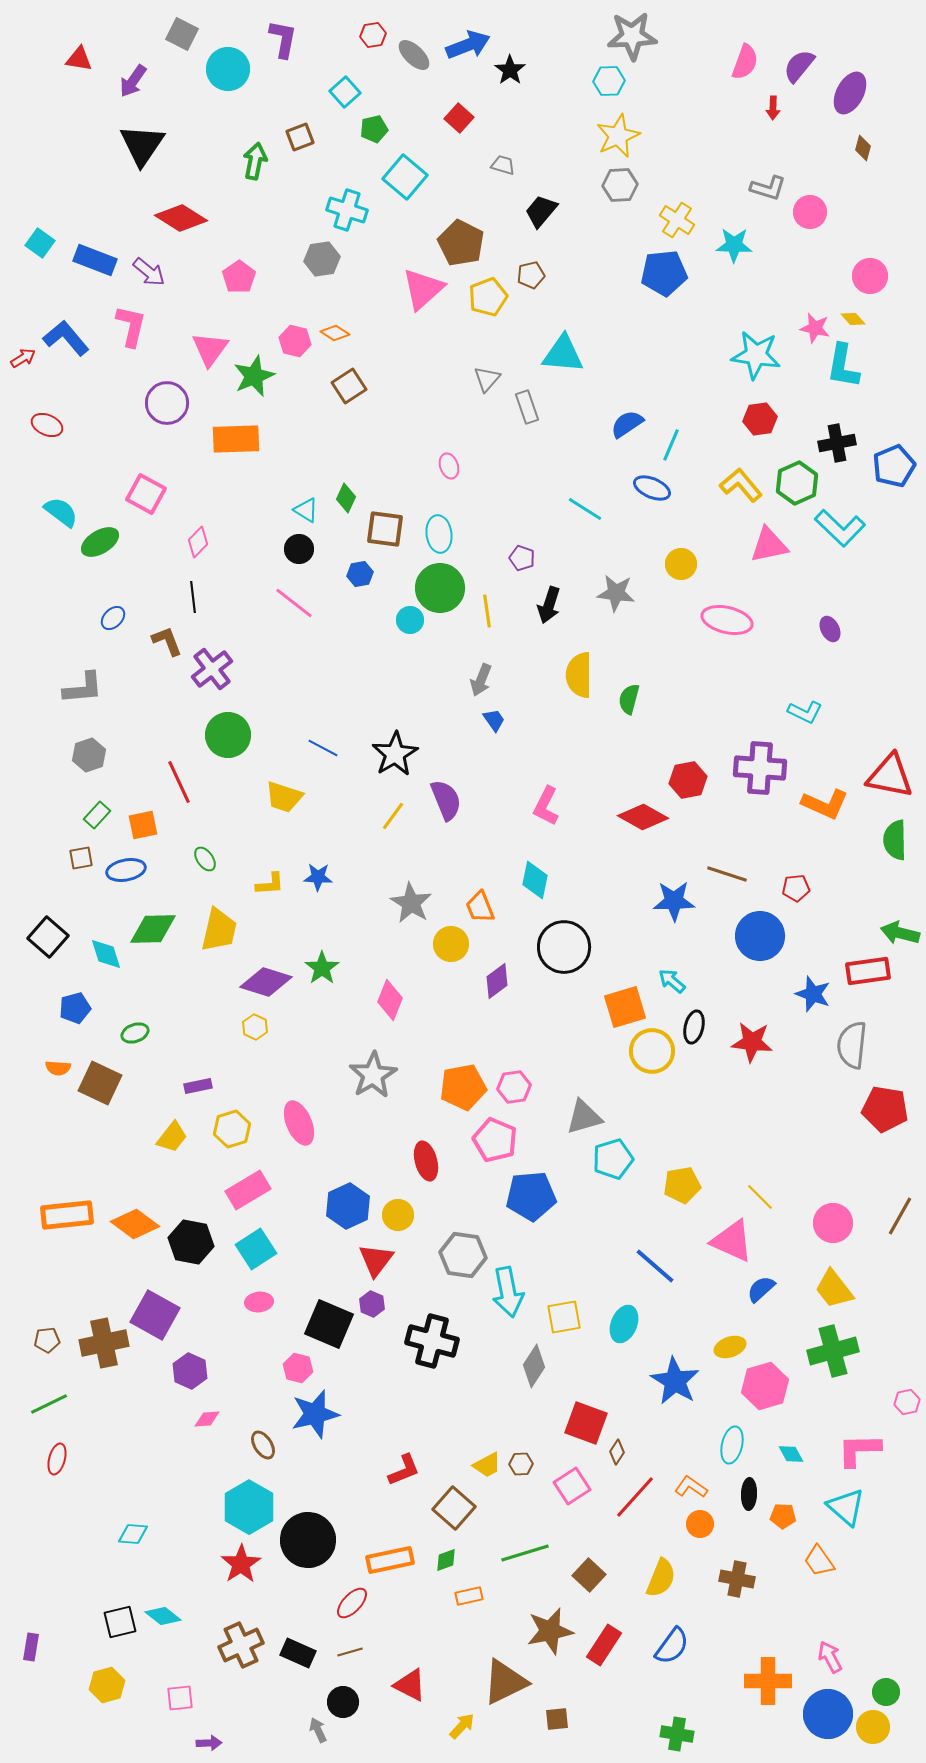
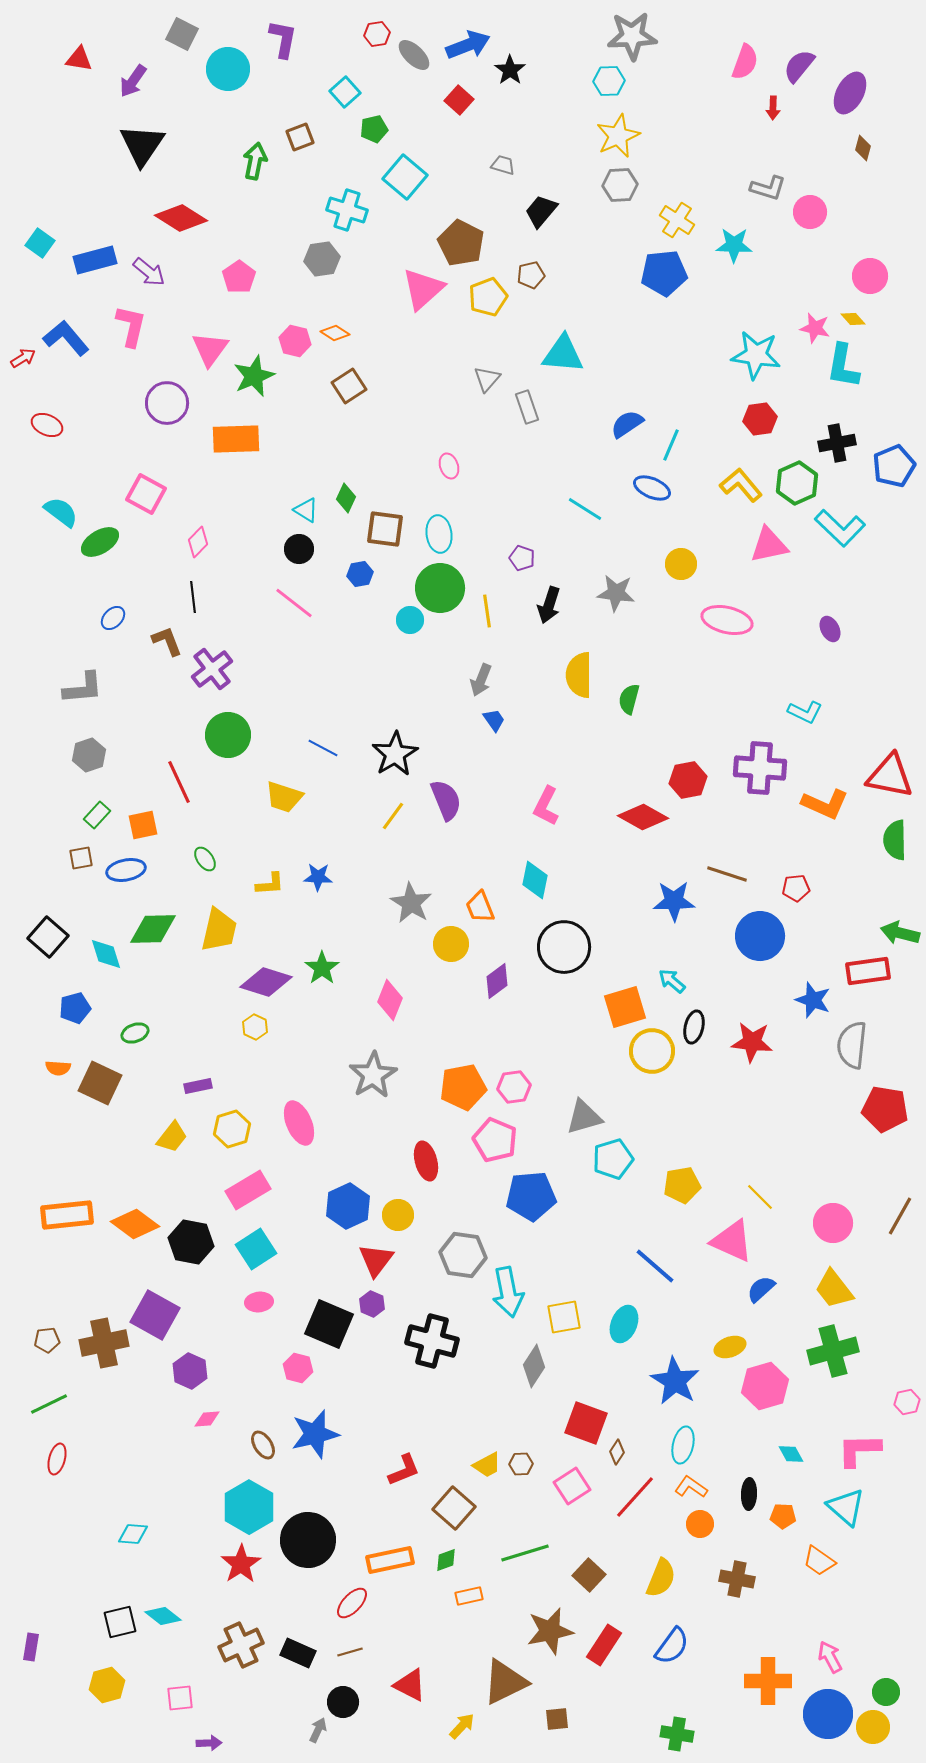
red hexagon at (373, 35): moved 4 px right, 1 px up
red square at (459, 118): moved 18 px up
blue rectangle at (95, 260): rotated 36 degrees counterclockwise
blue star at (813, 994): moved 6 px down
blue star at (315, 1414): moved 20 px down
cyan ellipse at (732, 1445): moved 49 px left
orange trapezoid at (819, 1561): rotated 20 degrees counterclockwise
gray arrow at (318, 1730): rotated 50 degrees clockwise
